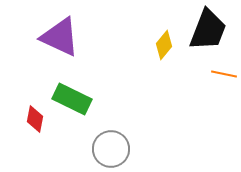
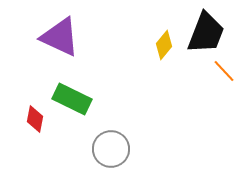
black trapezoid: moved 2 px left, 3 px down
orange line: moved 3 px up; rotated 35 degrees clockwise
